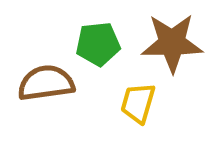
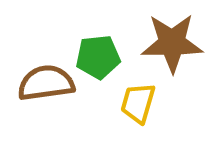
green pentagon: moved 13 px down
